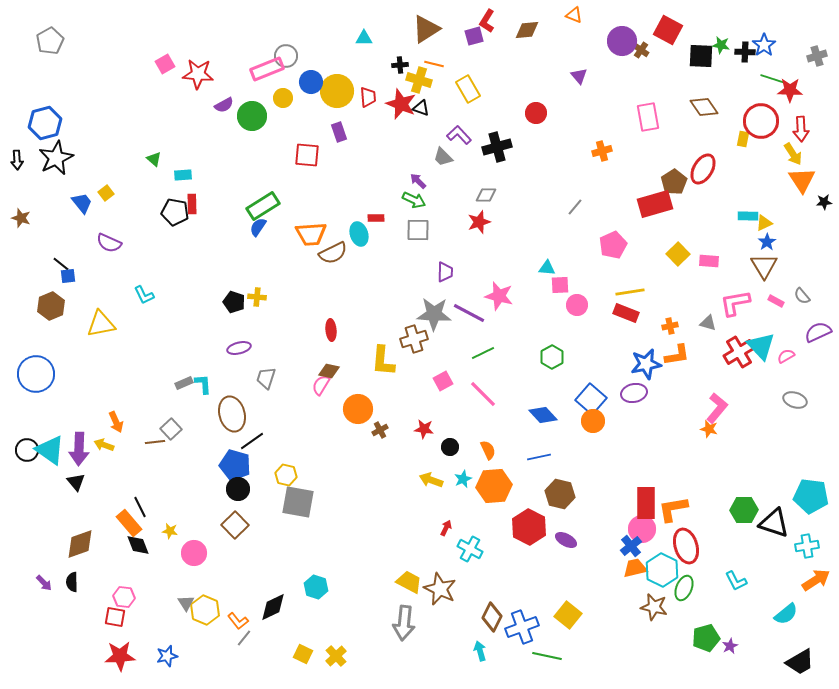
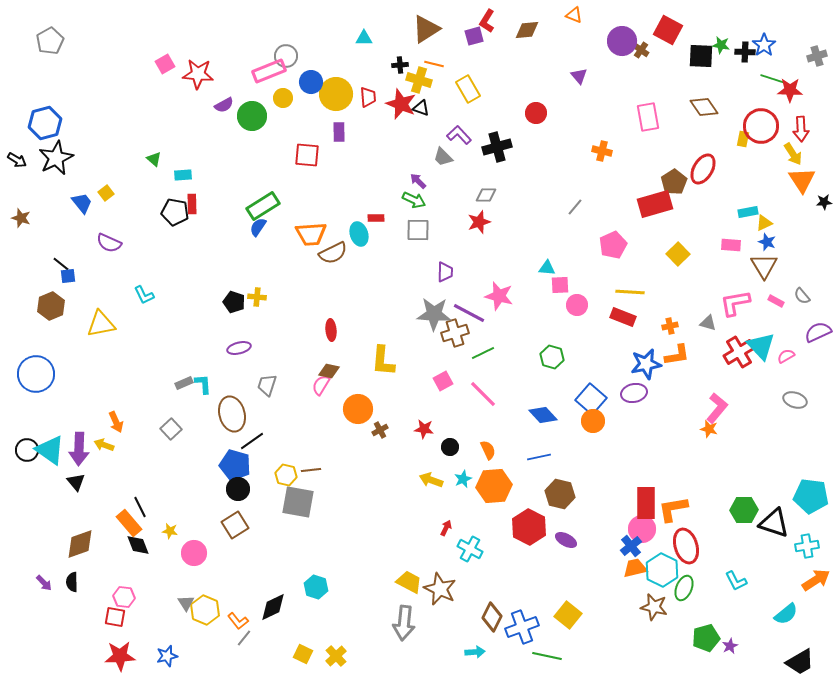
pink rectangle at (267, 69): moved 2 px right, 2 px down
yellow circle at (337, 91): moved 1 px left, 3 px down
red circle at (761, 121): moved 5 px down
purple rectangle at (339, 132): rotated 18 degrees clockwise
orange cross at (602, 151): rotated 30 degrees clockwise
black arrow at (17, 160): rotated 54 degrees counterclockwise
cyan rectangle at (748, 216): moved 4 px up; rotated 12 degrees counterclockwise
blue star at (767, 242): rotated 18 degrees counterclockwise
pink rectangle at (709, 261): moved 22 px right, 16 px up
yellow line at (630, 292): rotated 12 degrees clockwise
red rectangle at (626, 313): moved 3 px left, 4 px down
brown cross at (414, 339): moved 41 px right, 6 px up
green hexagon at (552, 357): rotated 15 degrees counterclockwise
gray trapezoid at (266, 378): moved 1 px right, 7 px down
brown line at (155, 442): moved 156 px right, 28 px down
brown square at (235, 525): rotated 12 degrees clockwise
cyan arrow at (480, 651): moved 5 px left, 1 px down; rotated 102 degrees clockwise
